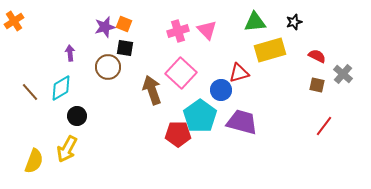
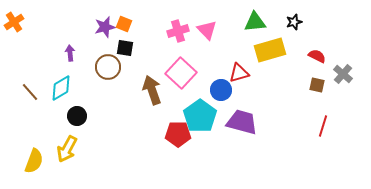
orange cross: moved 1 px down
red line: moved 1 px left; rotated 20 degrees counterclockwise
